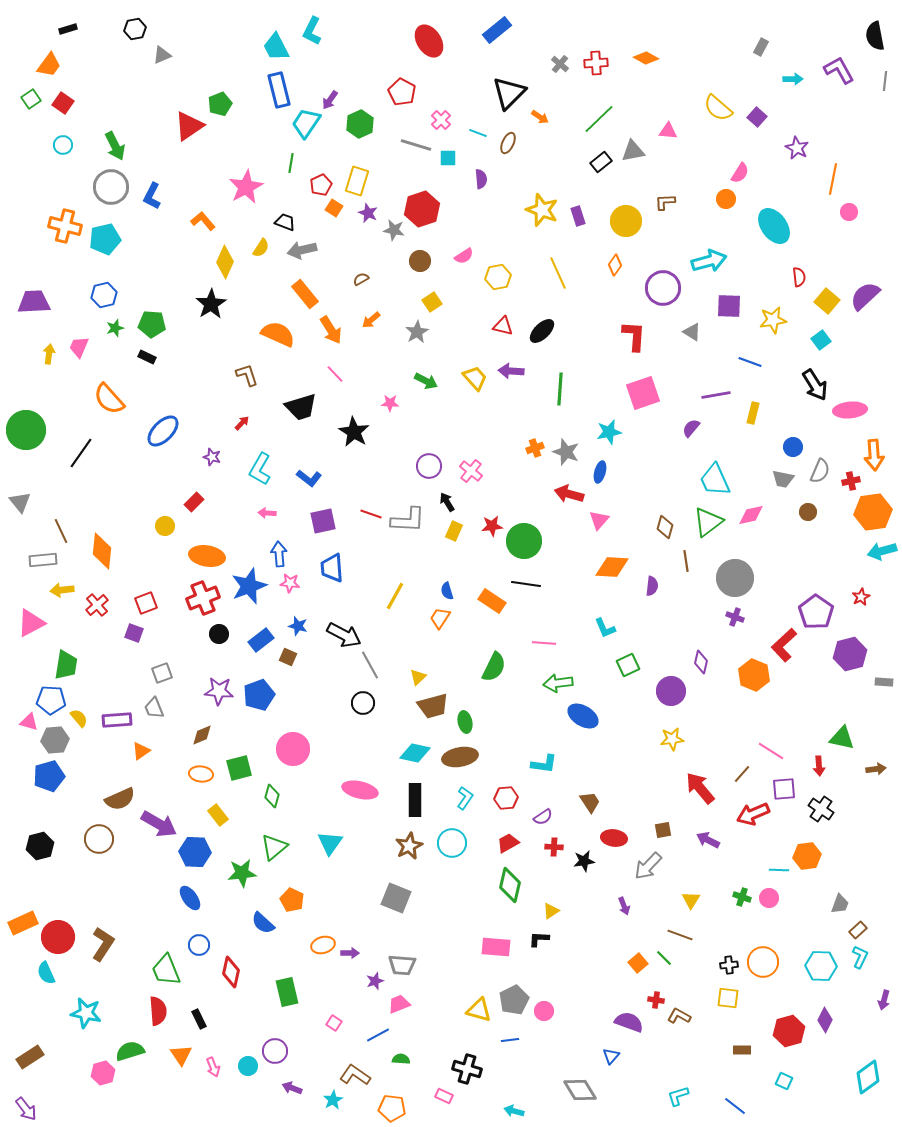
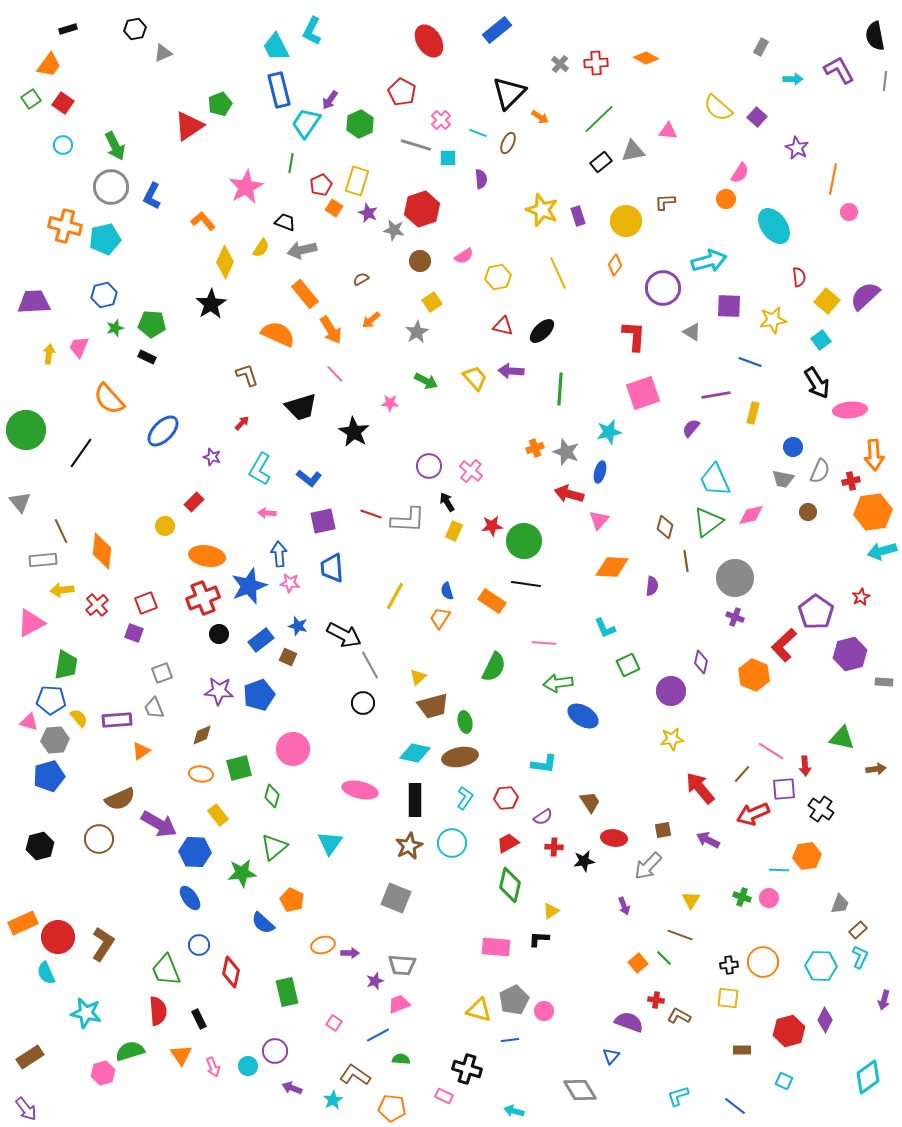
gray triangle at (162, 55): moved 1 px right, 2 px up
black arrow at (815, 385): moved 2 px right, 2 px up
red arrow at (819, 766): moved 14 px left
